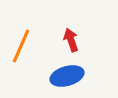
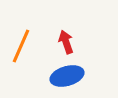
red arrow: moved 5 px left, 2 px down
